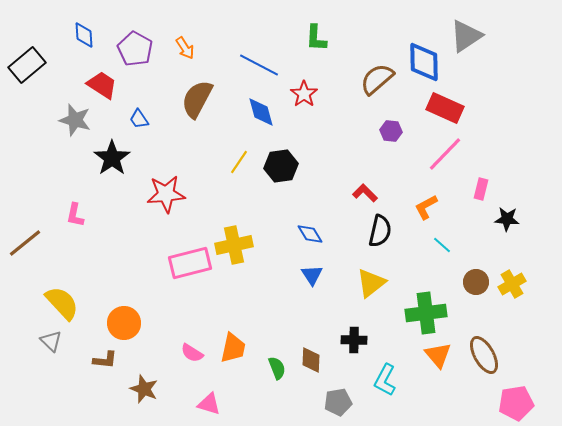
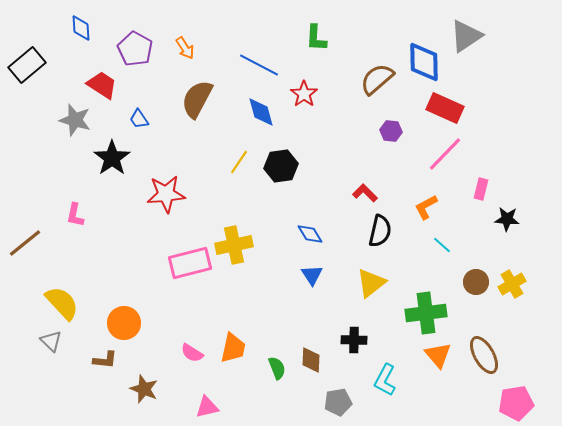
blue diamond at (84, 35): moved 3 px left, 7 px up
pink triangle at (209, 404): moved 2 px left, 3 px down; rotated 30 degrees counterclockwise
